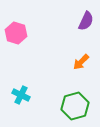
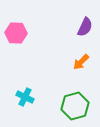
purple semicircle: moved 1 px left, 6 px down
pink hexagon: rotated 15 degrees counterclockwise
cyan cross: moved 4 px right, 2 px down
